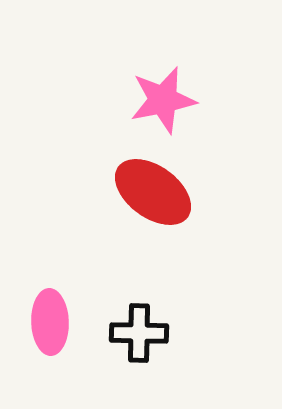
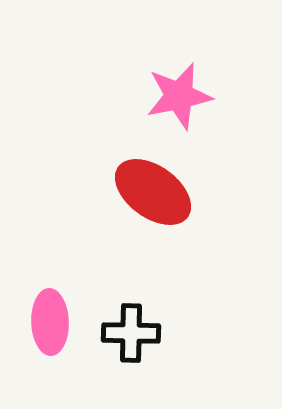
pink star: moved 16 px right, 4 px up
black cross: moved 8 px left
